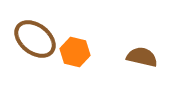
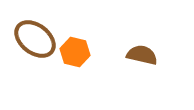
brown semicircle: moved 2 px up
